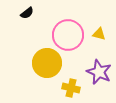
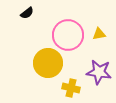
yellow triangle: rotated 24 degrees counterclockwise
yellow circle: moved 1 px right
purple star: rotated 15 degrees counterclockwise
